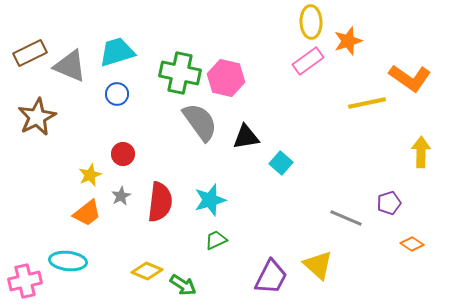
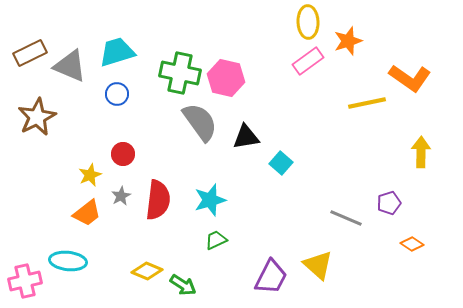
yellow ellipse: moved 3 px left
red semicircle: moved 2 px left, 2 px up
